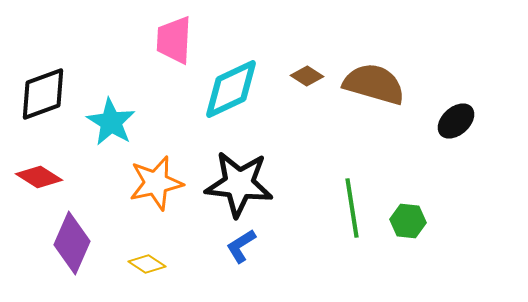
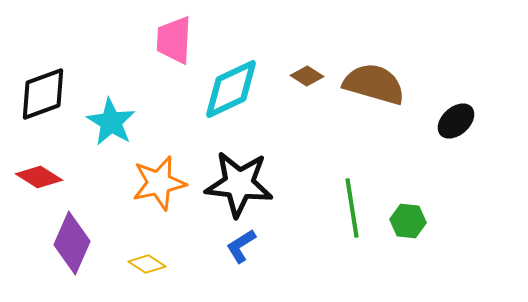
orange star: moved 3 px right
